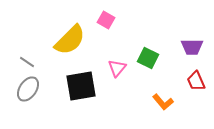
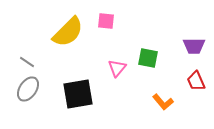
pink square: moved 1 px down; rotated 24 degrees counterclockwise
yellow semicircle: moved 2 px left, 8 px up
purple trapezoid: moved 2 px right, 1 px up
green square: rotated 15 degrees counterclockwise
black square: moved 3 px left, 8 px down
